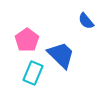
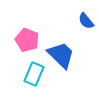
pink pentagon: rotated 15 degrees counterclockwise
cyan rectangle: moved 1 px right, 1 px down
